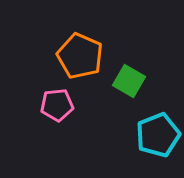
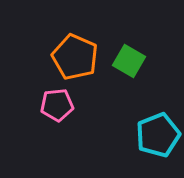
orange pentagon: moved 5 px left, 1 px down
green square: moved 20 px up
